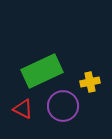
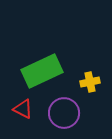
purple circle: moved 1 px right, 7 px down
